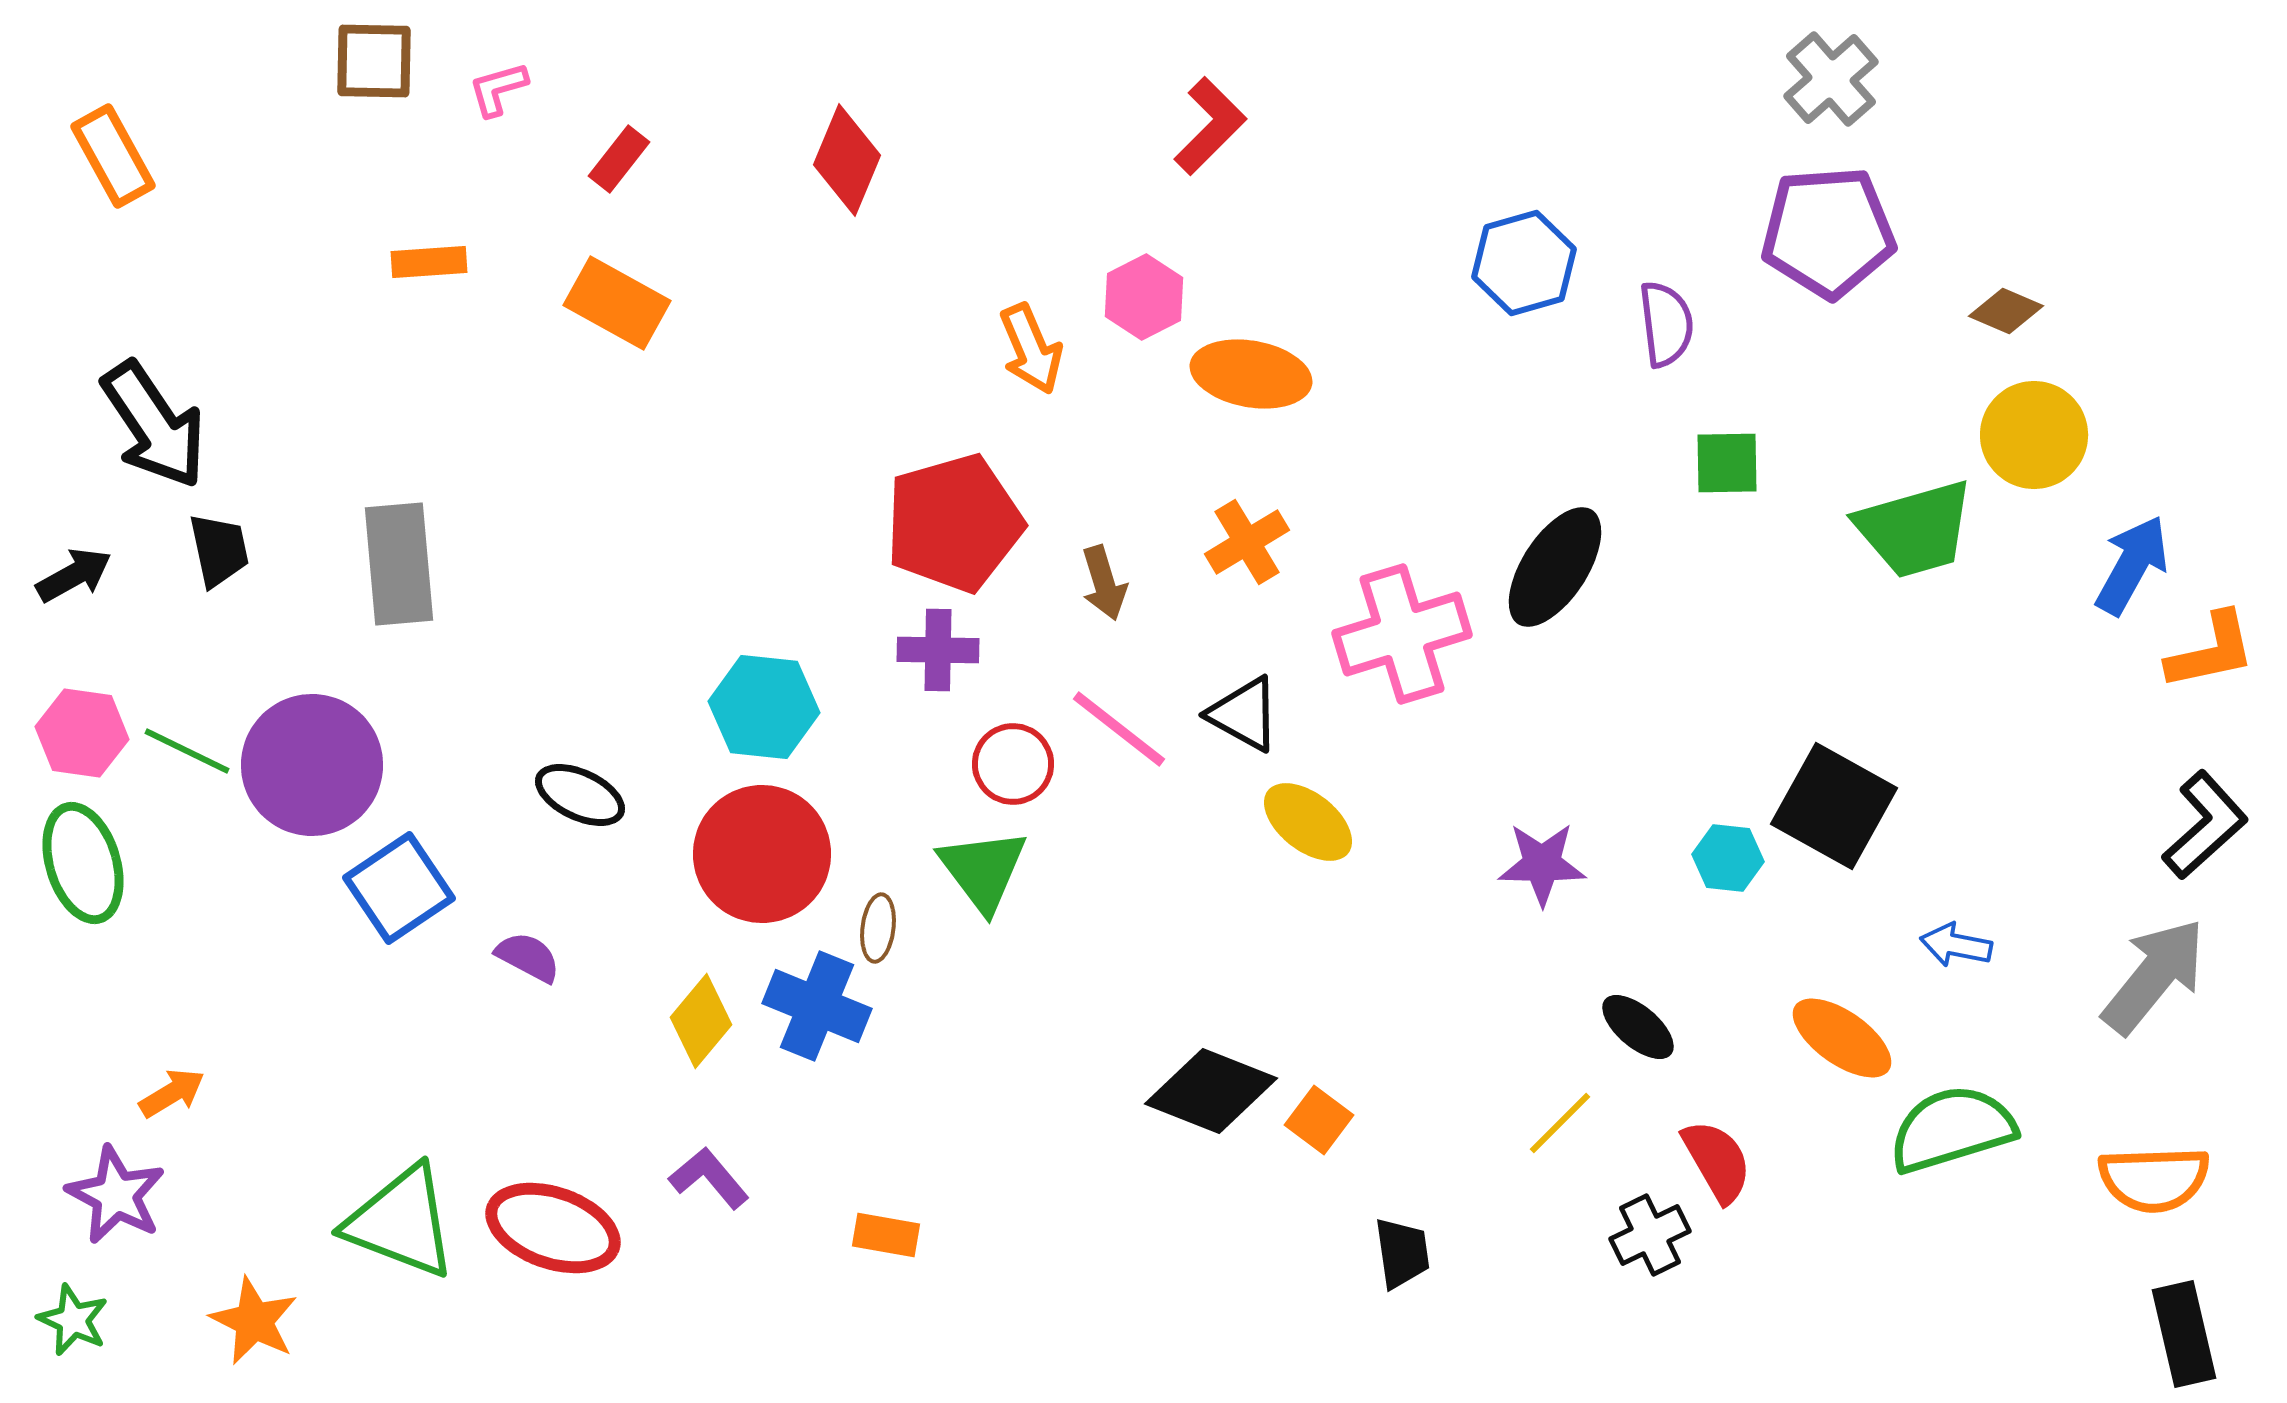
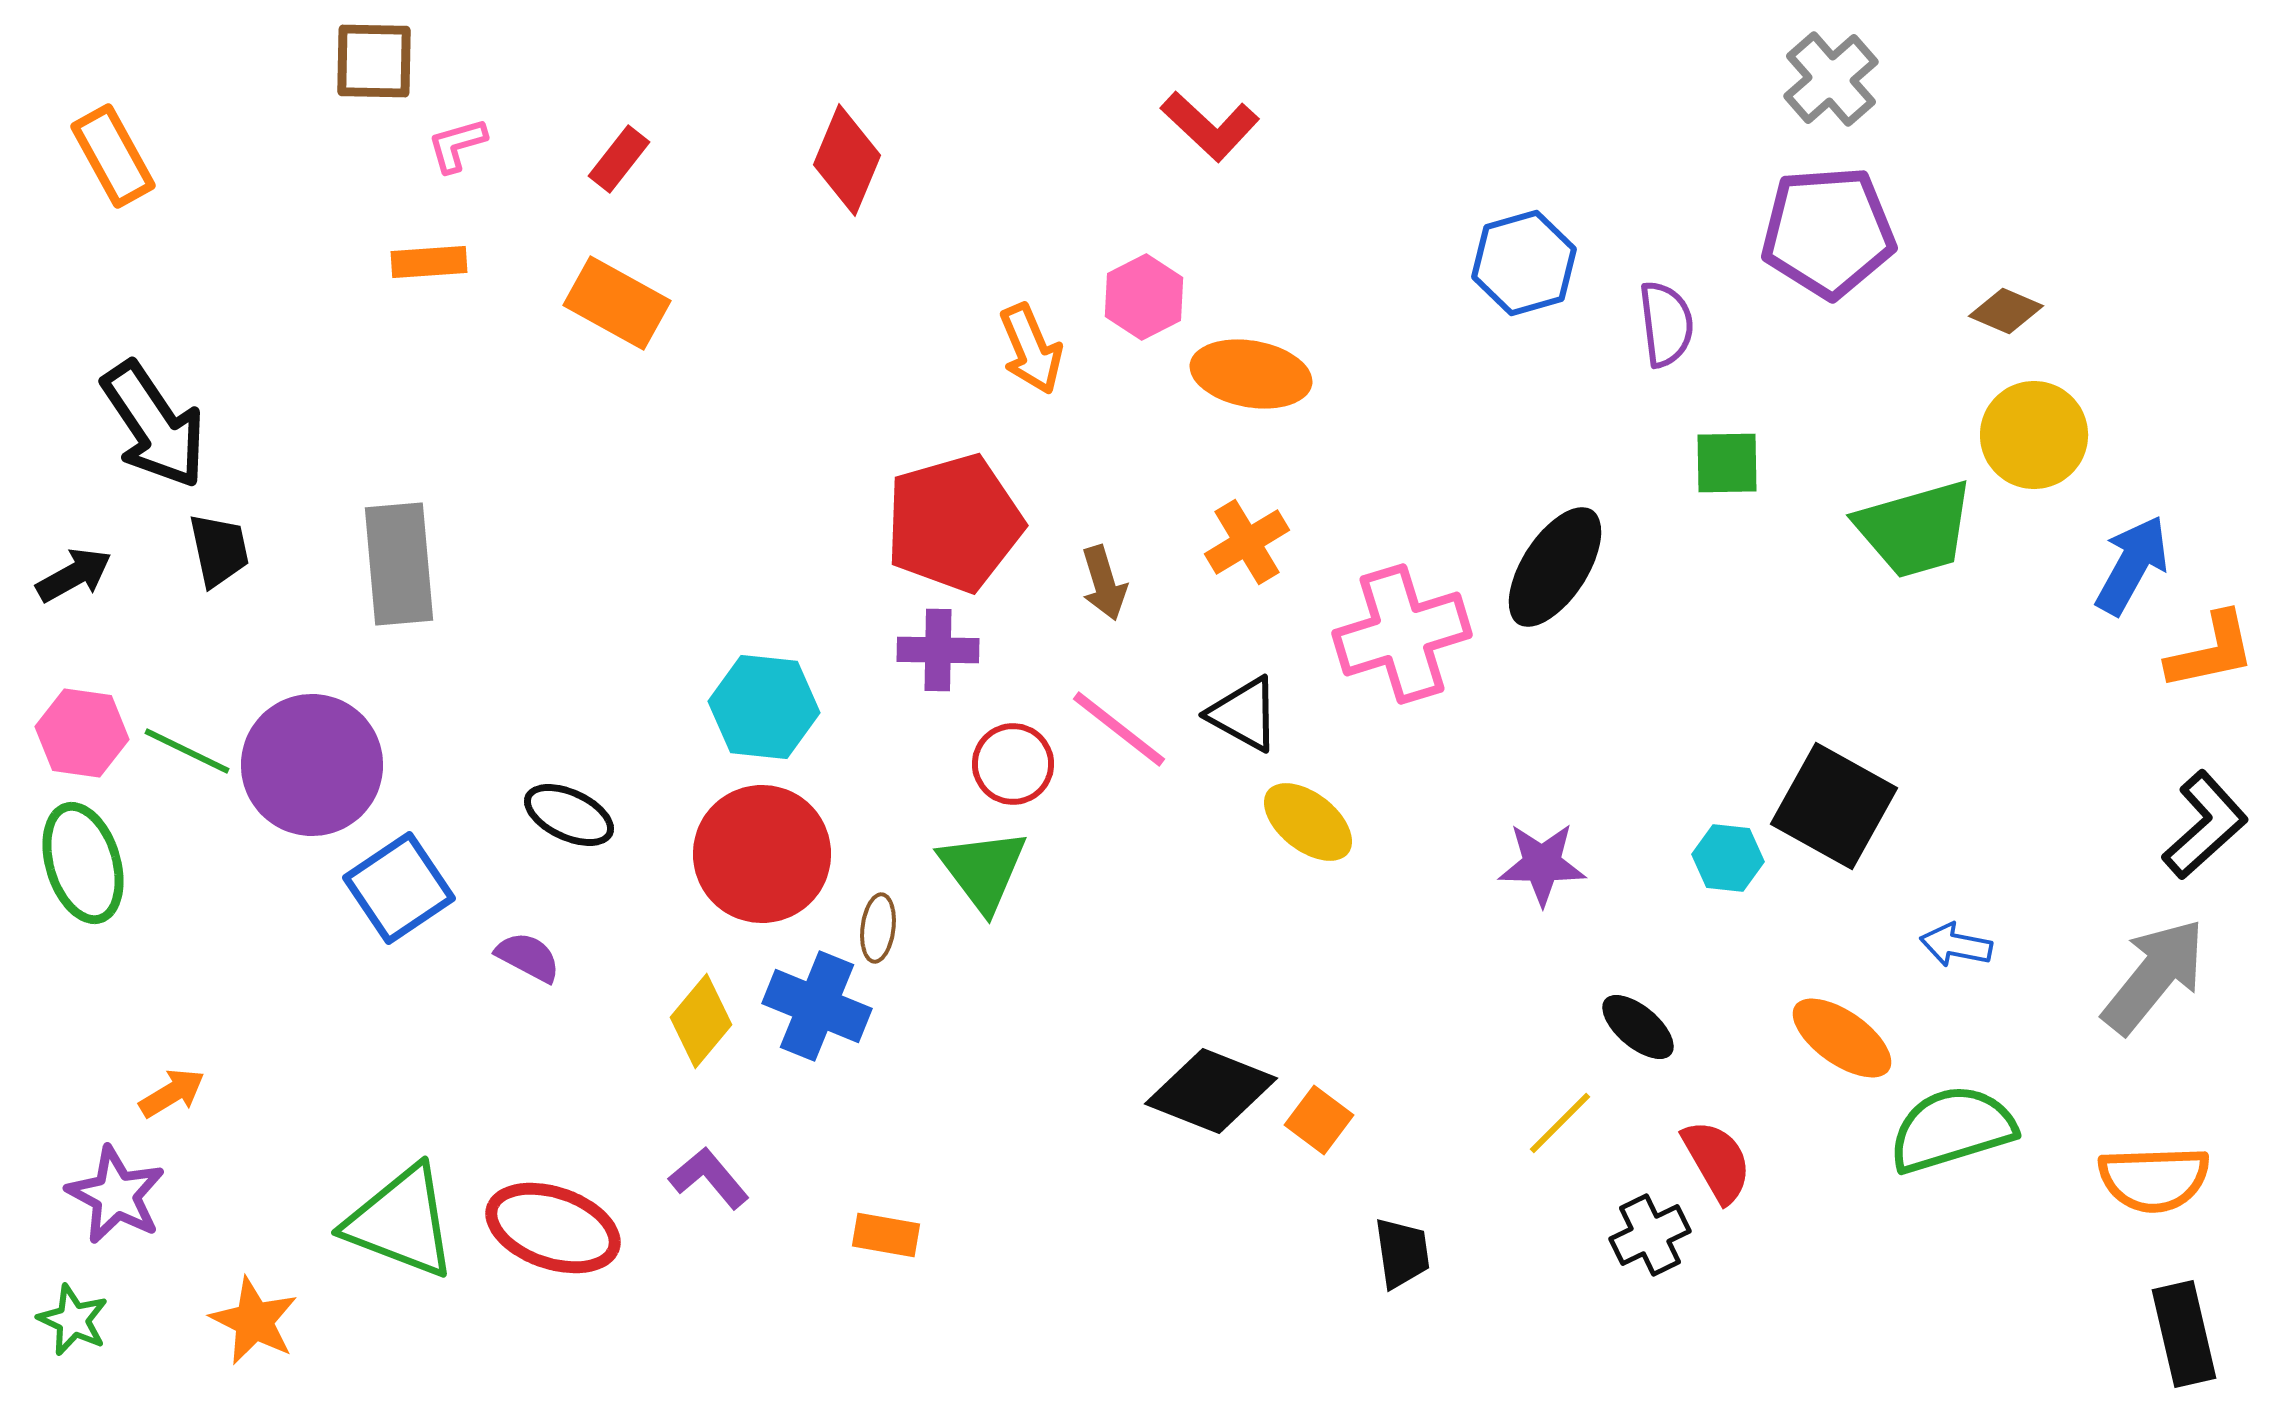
pink L-shape at (498, 89): moved 41 px left, 56 px down
red L-shape at (1210, 126): rotated 88 degrees clockwise
black ellipse at (580, 795): moved 11 px left, 20 px down
